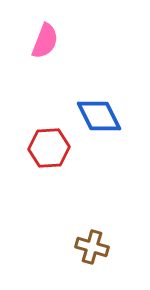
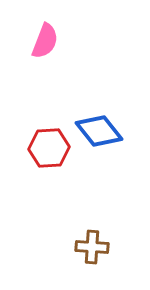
blue diamond: moved 15 px down; rotated 12 degrees counterclockwise
brown cross: rotated 12 degrees counterclockwise
